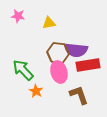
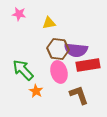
pink star: moved 1 px right, 2 px up
brown hexagon: moved 4 px up
